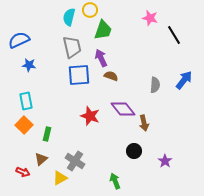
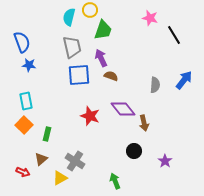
blue semicircle: moved 3 px right, 2 px down; rotated 95 degrees clockwise
